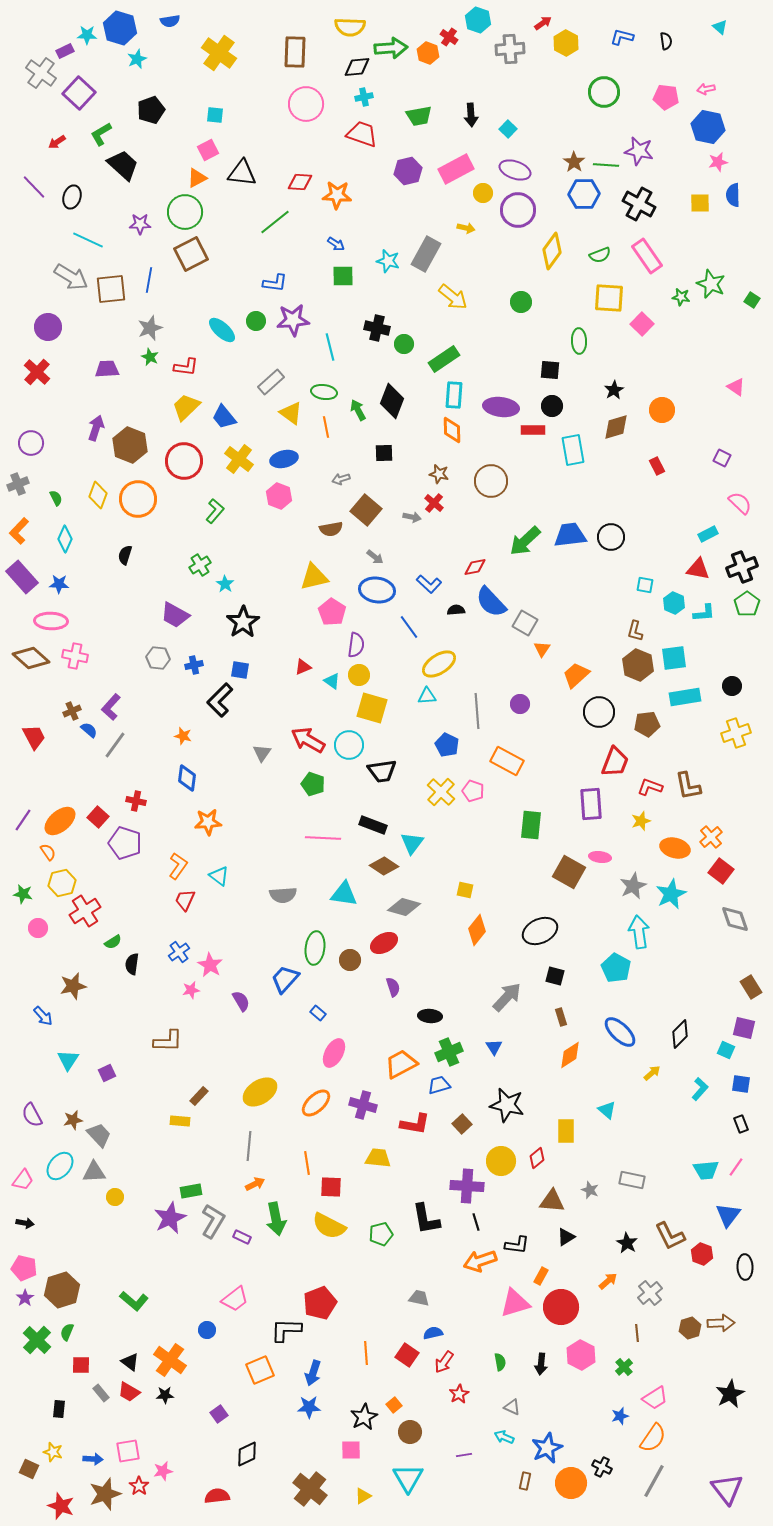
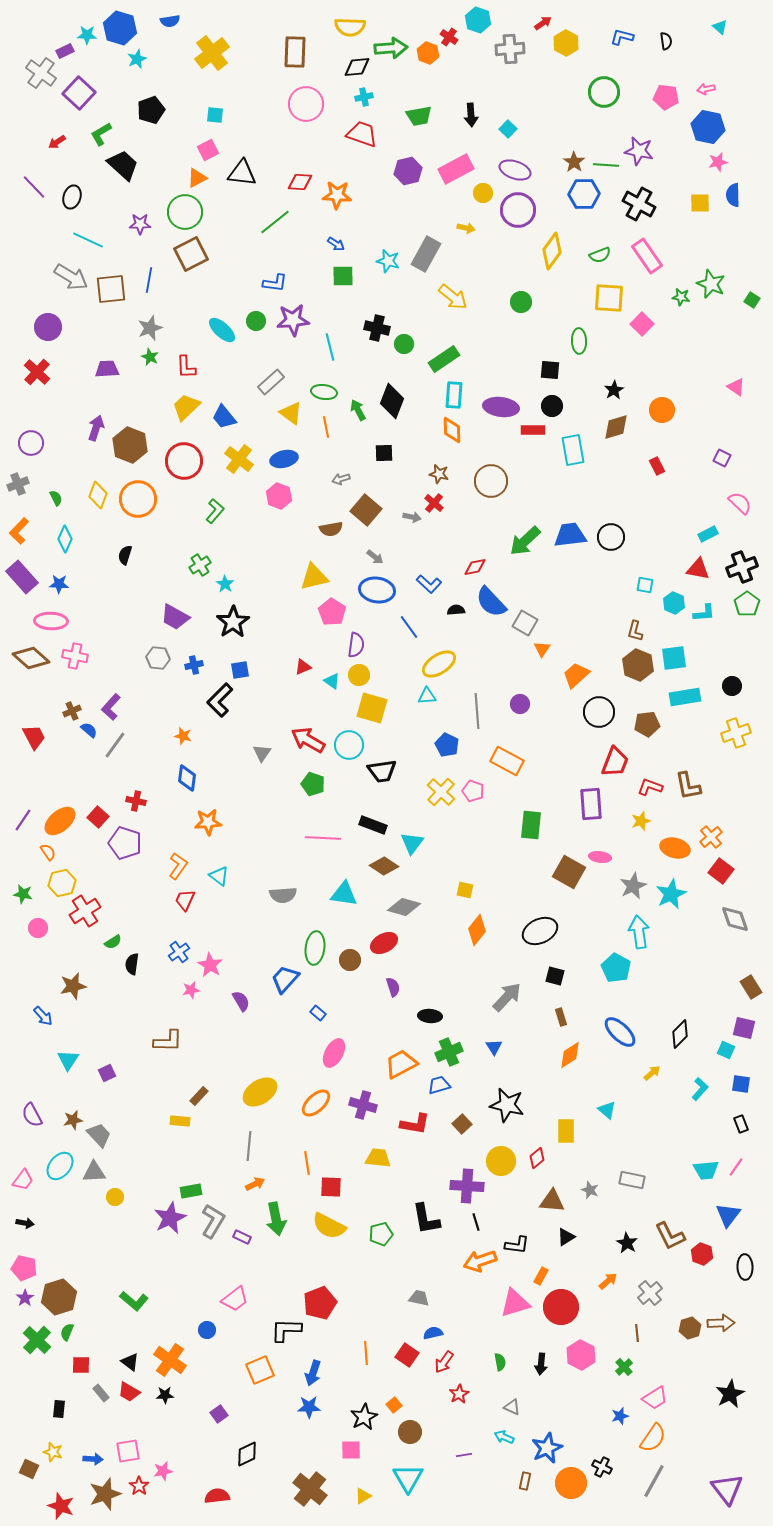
yellow cross at (219, 53): moved 7 px left; rotated 16 degrees clockwise
red L-shape at (186, 367): rotated 80 degrees clockwise
purple trapezoid at (175, 615): moved 2 px down
black star at (243, 622): moved 10 px left
blue square at (240, 670): rotated 18 degrees counterclockwise
brown hexagon at (62, 1290): moved 3 px left, 7 px down
